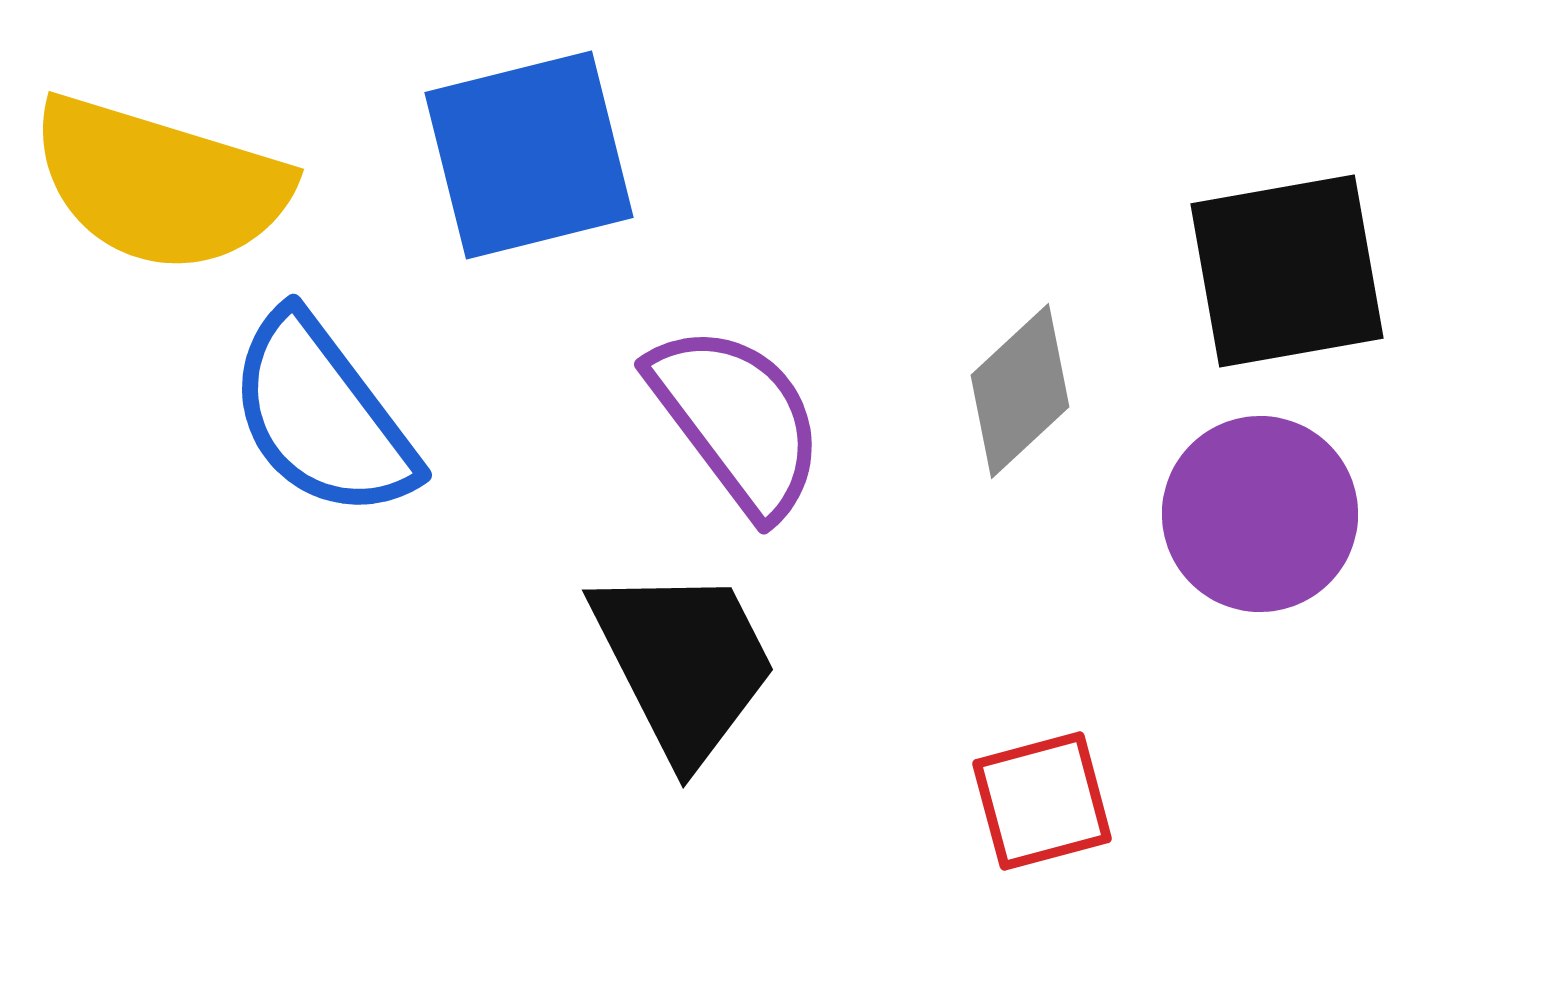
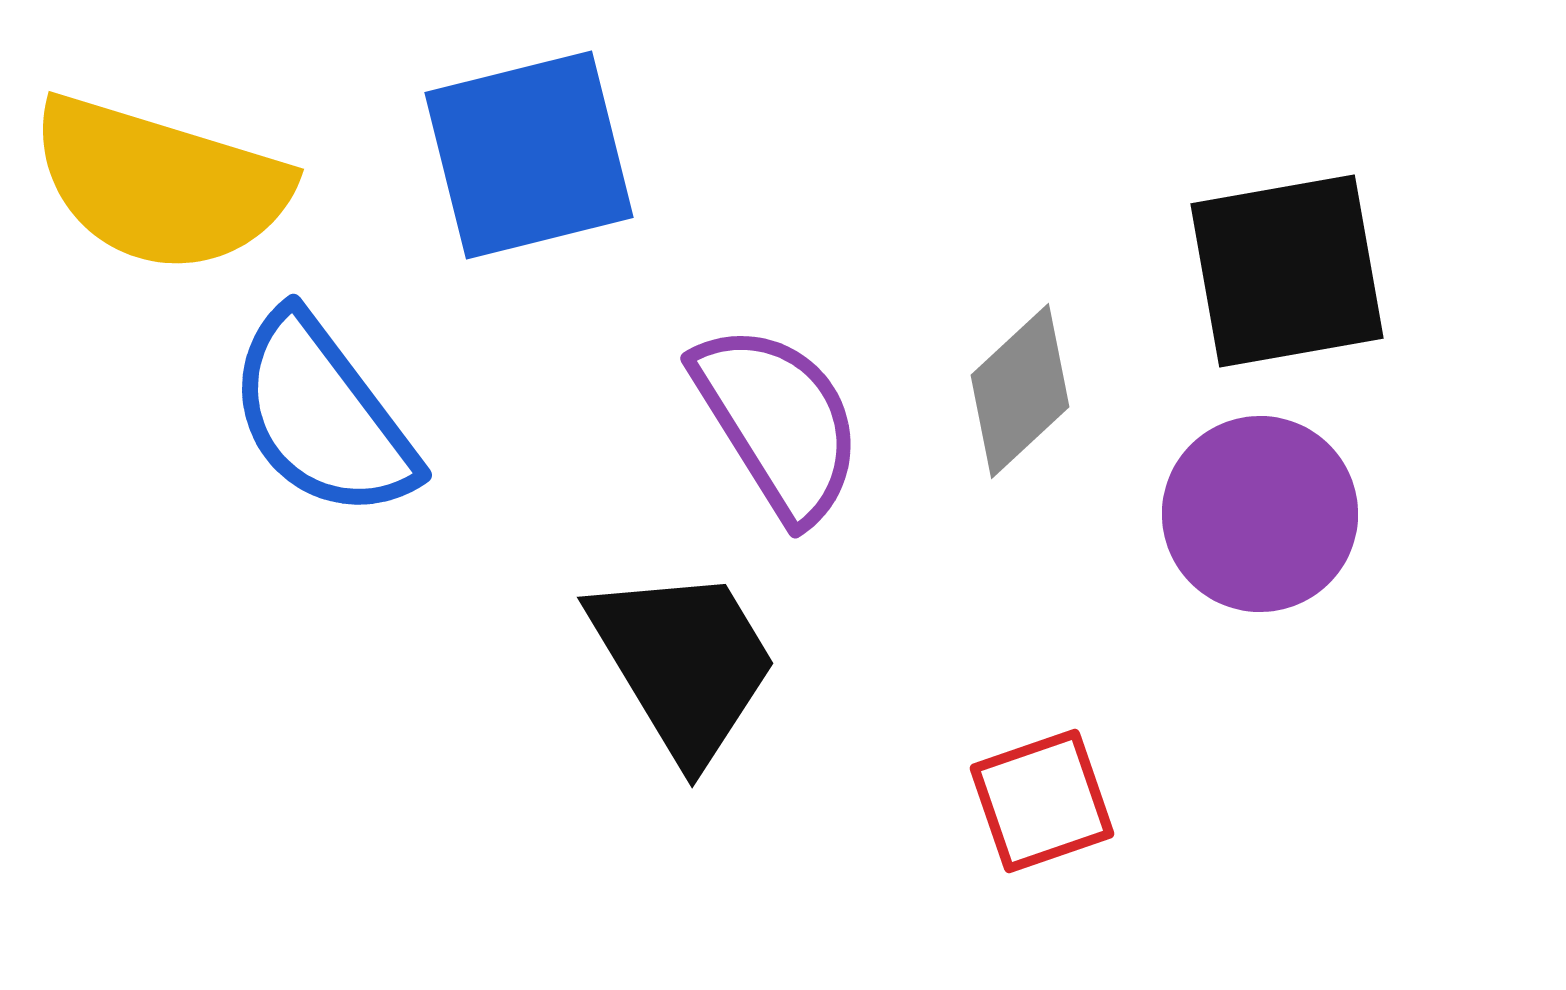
purple semicircle: moved 41 px right, 2 px down; rotated 5 degrees clockwise
black trapezoid: rotated 4 degrees counterclockwise
red square: rotated 4 degrees counterclockwise
